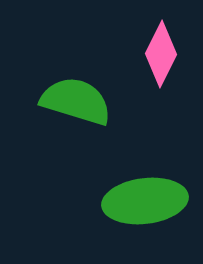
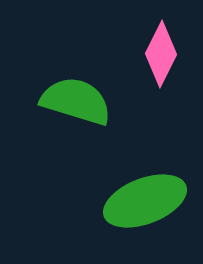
green ellipse: rotated 14 degrees counterclockwise
